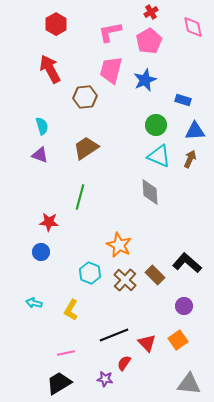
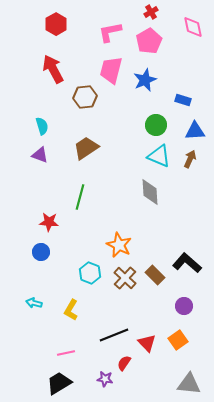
red arrow: moved 3 px right
brown cross: moved 2 px up
